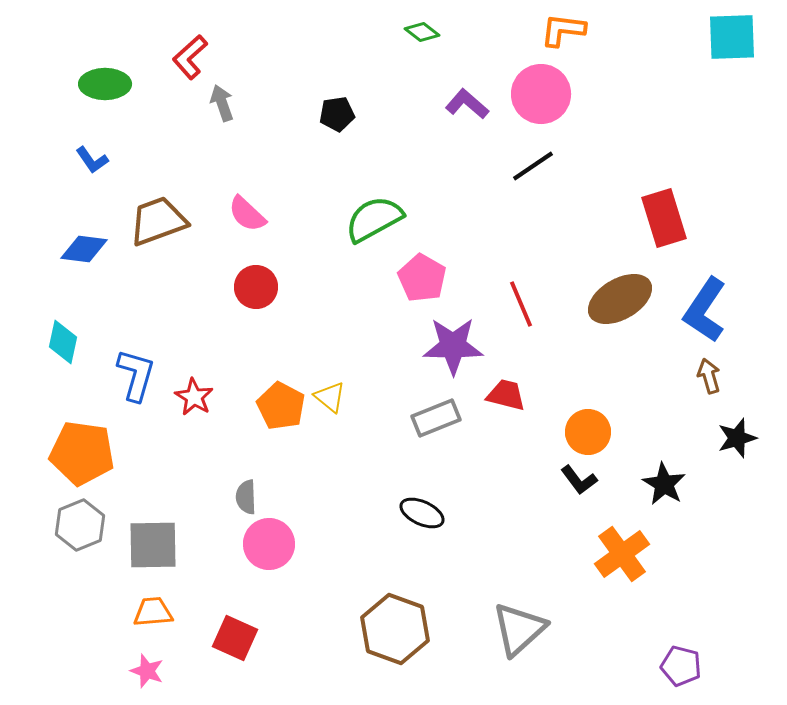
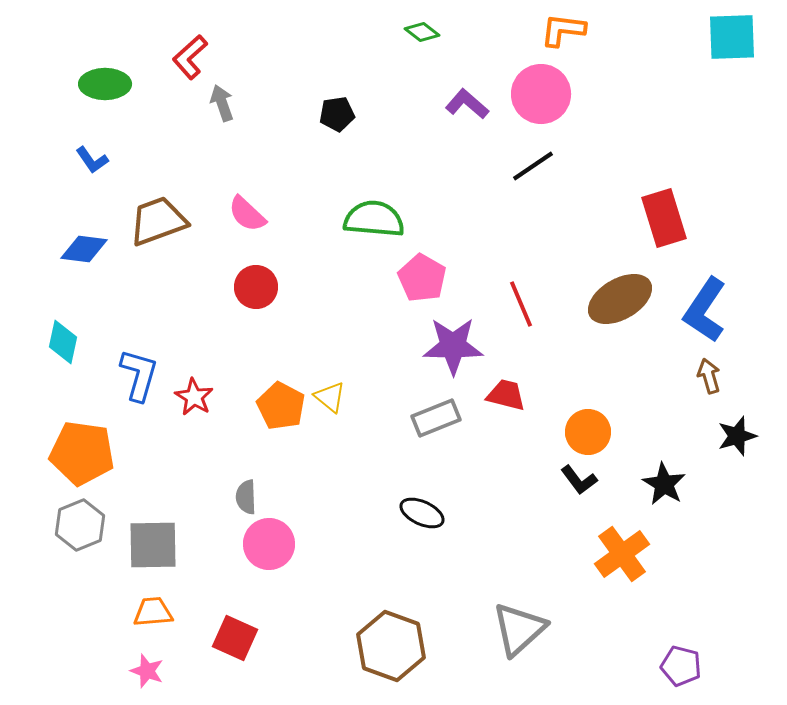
green semicircle at (374, 219): rotated 34 degrees clockwise
blue L-shape at (136, 375): moved 3 px right
black star at (737, 438): moved 2 px up
brown hexagon at (395, 629): moved 4 px left, 17 px down
